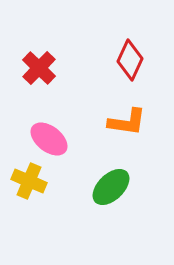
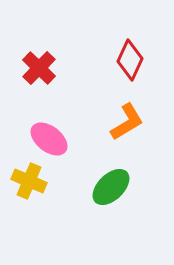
orange L-shape: rotated 39 degrees counterclockwise
